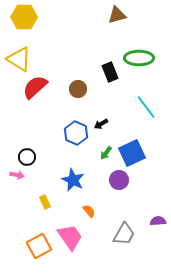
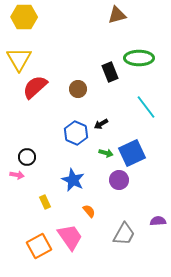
yellow triangle: rotated 28 degrees clockwise
green arrow: rotated 112 degrees counterclockwise
